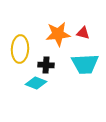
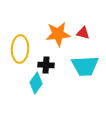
cyan trapezoid: moved 2 px down
cyan diamond: rotated 75 degrees counterclockwise
